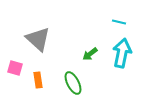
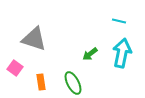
cyan line: moved 1 px up
gray triangle: moved 4 px left; rotated 24 degrees counterclockwise
pink square: rotated 21 degrees clockwise
orange rectangle: moved 3 px right, 2 px down
